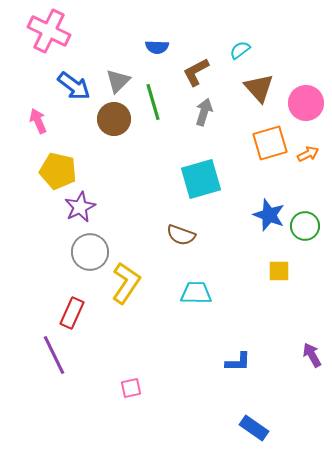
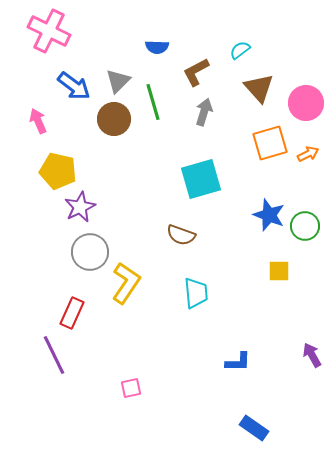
cyan trapezoid: rotated 84 degrees clockwise
